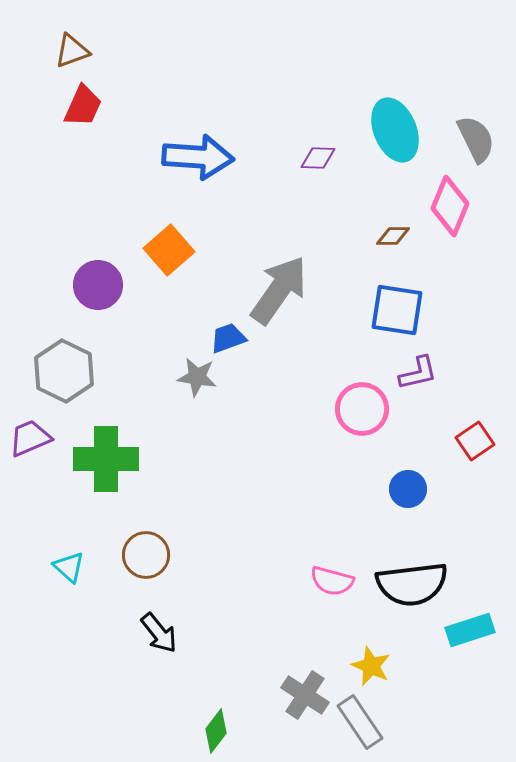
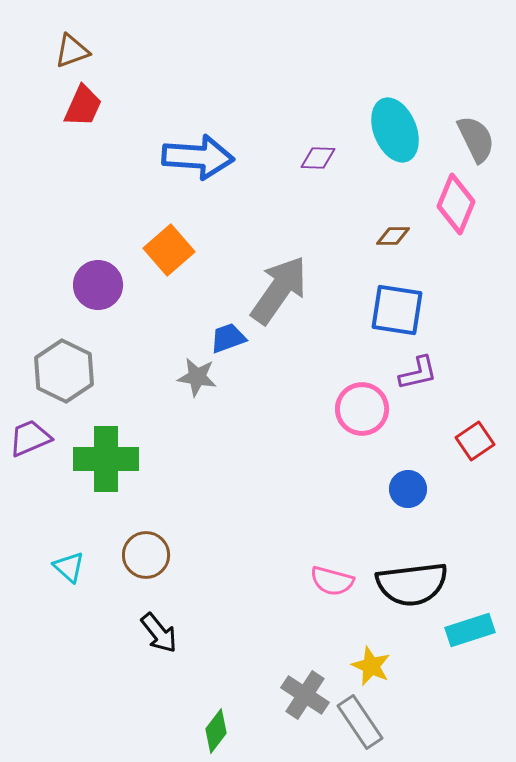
pink diamond: moved 6 px right, 2 px up
